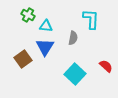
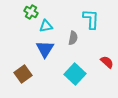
green cross: moved 3 px right, 3 px up
cyan triangle: rotated 16 degrees counterclockwise
blue triangle: moved 2 px down
brown square: moved 15 px down
red semicircle: moved 1 px right, 4 px up
